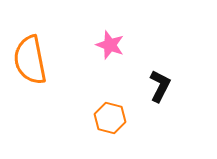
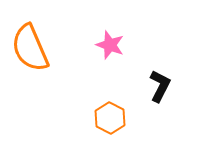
orange semicircle: moved 12 px up; rotated 12 degrees counterclockwise
orange hexagon: rotated 12 degrees clockwise
